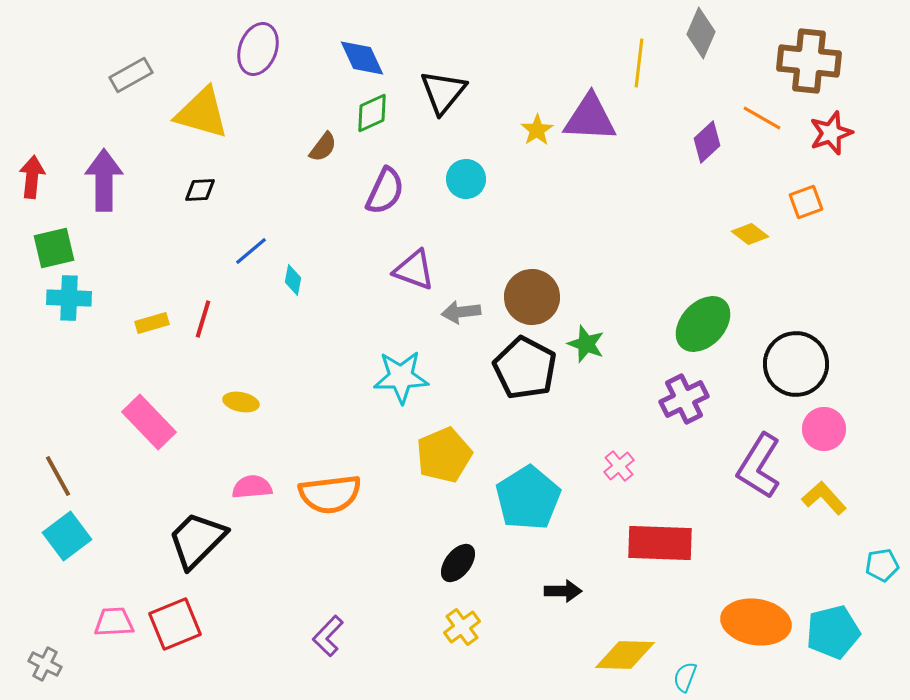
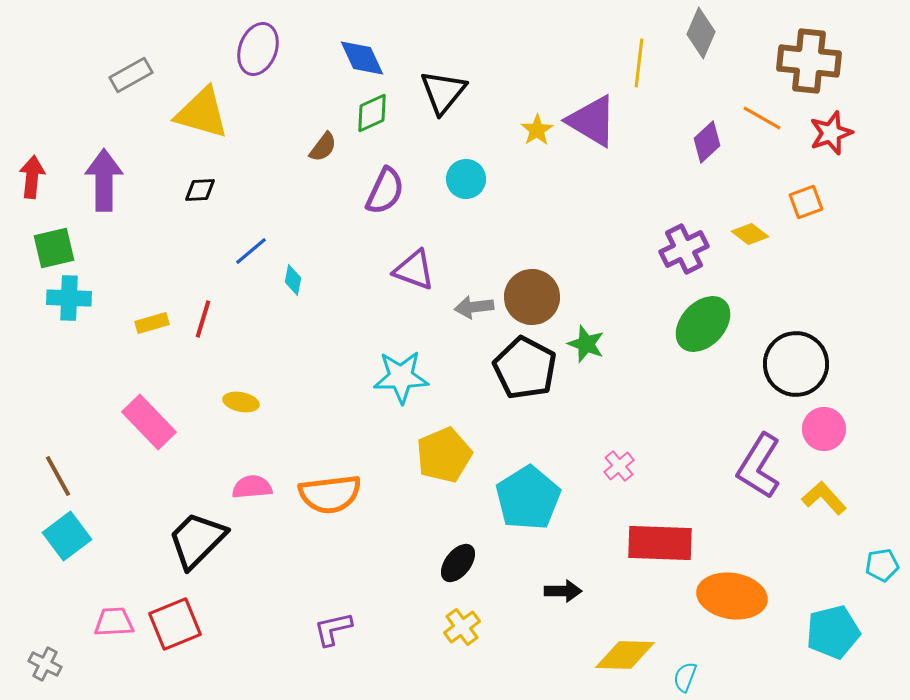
purple triangle at (590, 118): moved 2 px right, 3 px down; rotated 28 degrees clockwise
gray arrow at (461, 312): moved 13 px right, 5 px up
purple cross at (684, 399): moved 150 px up
orange ellipse at (756, 622): moved 24 px left, 26 px up
purple L-shape at (328, 636): moved 5 px right, 7 px up; rotated 33 degrees clockwise
